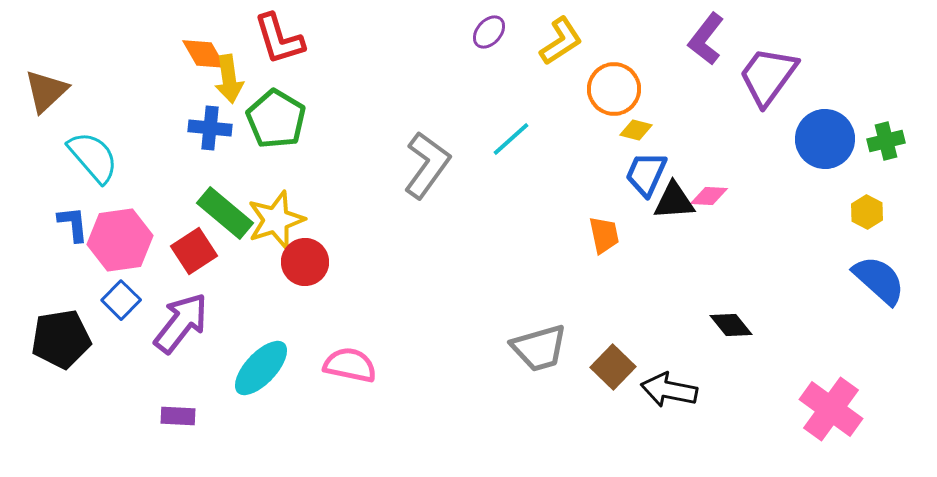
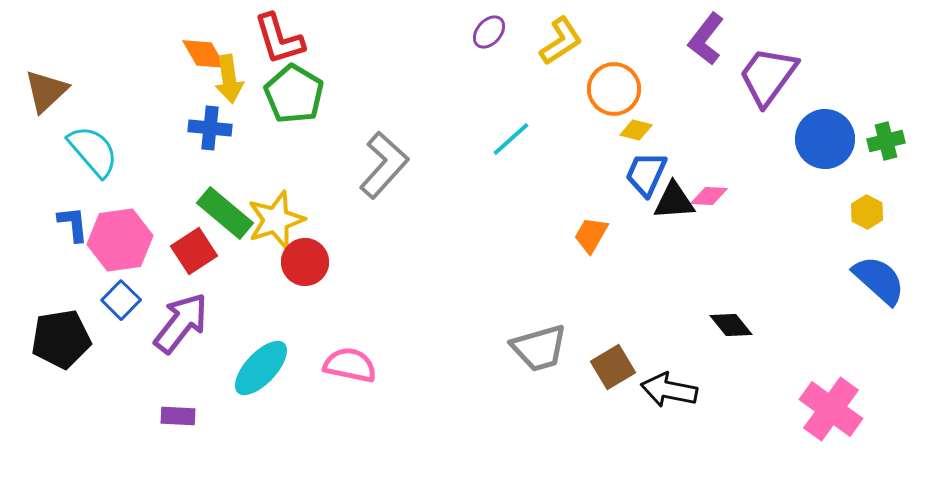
green pentagon: moved 18 px right, 25 px up
cyan semicircle: moved 6 px up
gray L-shape: moved 43 px left; rotated 6 degrees clockwise
orange trapezoid: moved 13 px left; rotated 138 degrees counterclockwise
brown square: rotated 15 degrees clockwise
